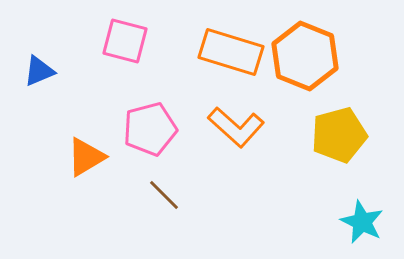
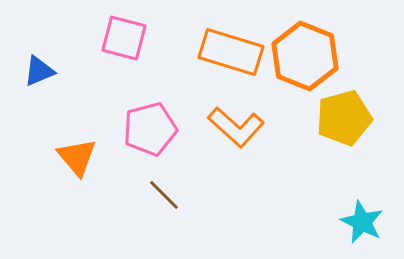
pink square: moved 1 px left, 3 px up
yellow pentagon: moved 5 px right, 17 px up
orange triangle: moved 9 px left; rotated 39 degrees counterclockwise
